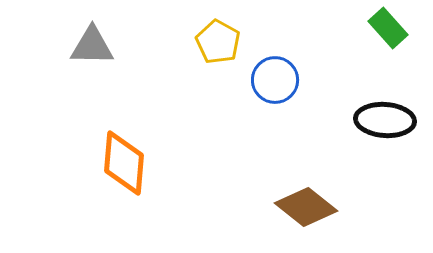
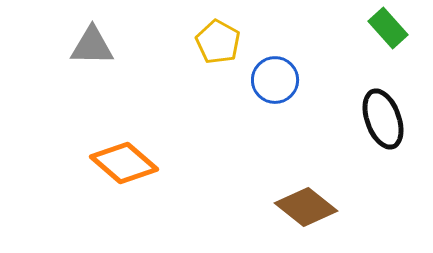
black ellipse: moved 2 px left, 1 px up; rotated 66 degrees clockwise
orange diamond: rotated 54 degrees counterclockwise
